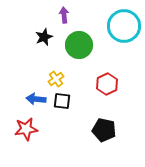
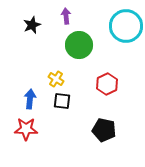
purple arrow: moved 2 px right, 1 px down
cyan circle: moved 2 px right
black star: moved 12 px left, 12 px up
yellow cross: rotated 21 degrees counterclockwise
blue arrow: moved 6 px left; rotated 90 degrees clockwise
red star: rotated 10 degrees clockwise
